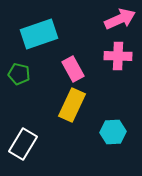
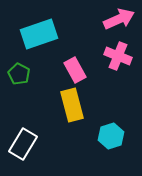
pink arrow: moved 1 px left
pink cross: rotated 20 degrees clockwise
pink rectangle: moved 2 px right, 1 px down
green pentagon: rotated 15 degrees clockwise
yellow rectangle: rotated 40 degrees counterclockwise
cyan hexagon: moved 2 px left, 4 px down; rotated 15 degrees counterclockwise
